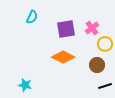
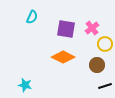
purple square: rotated 18 degrees clockwise
